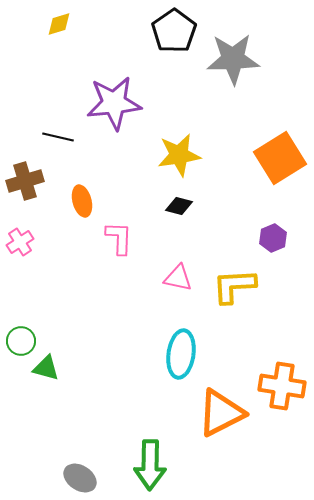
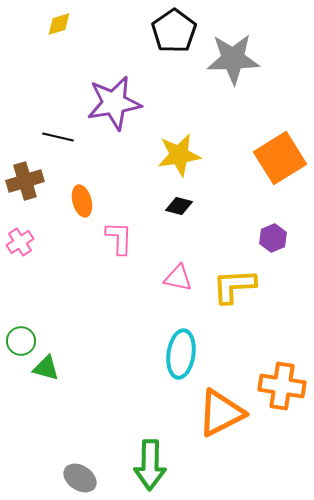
purple star: rotated 4 degrees counterclockwise
